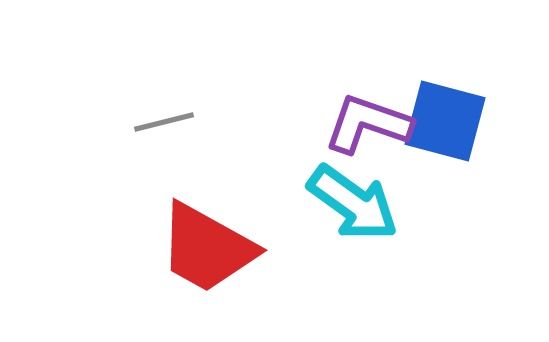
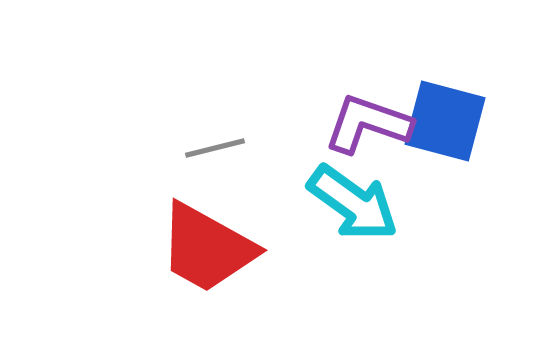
gray line: moved 51 px right, 26 px down
